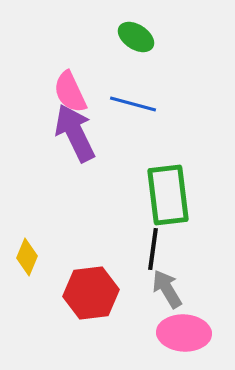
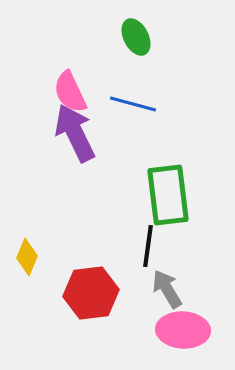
green ellipse: rotated 30 degrees clockwise
black line: moved 5 px left, 3 px up
pink ellipse: moved 1 px left, 3 px up
